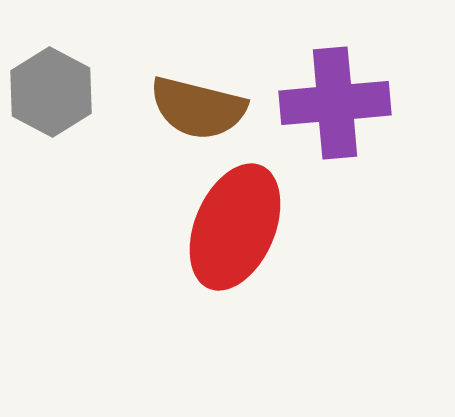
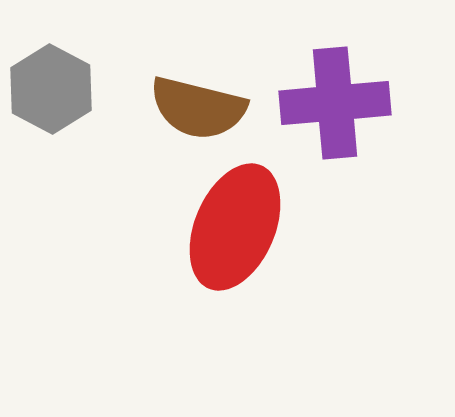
gray hexagon: moved 3 px up
